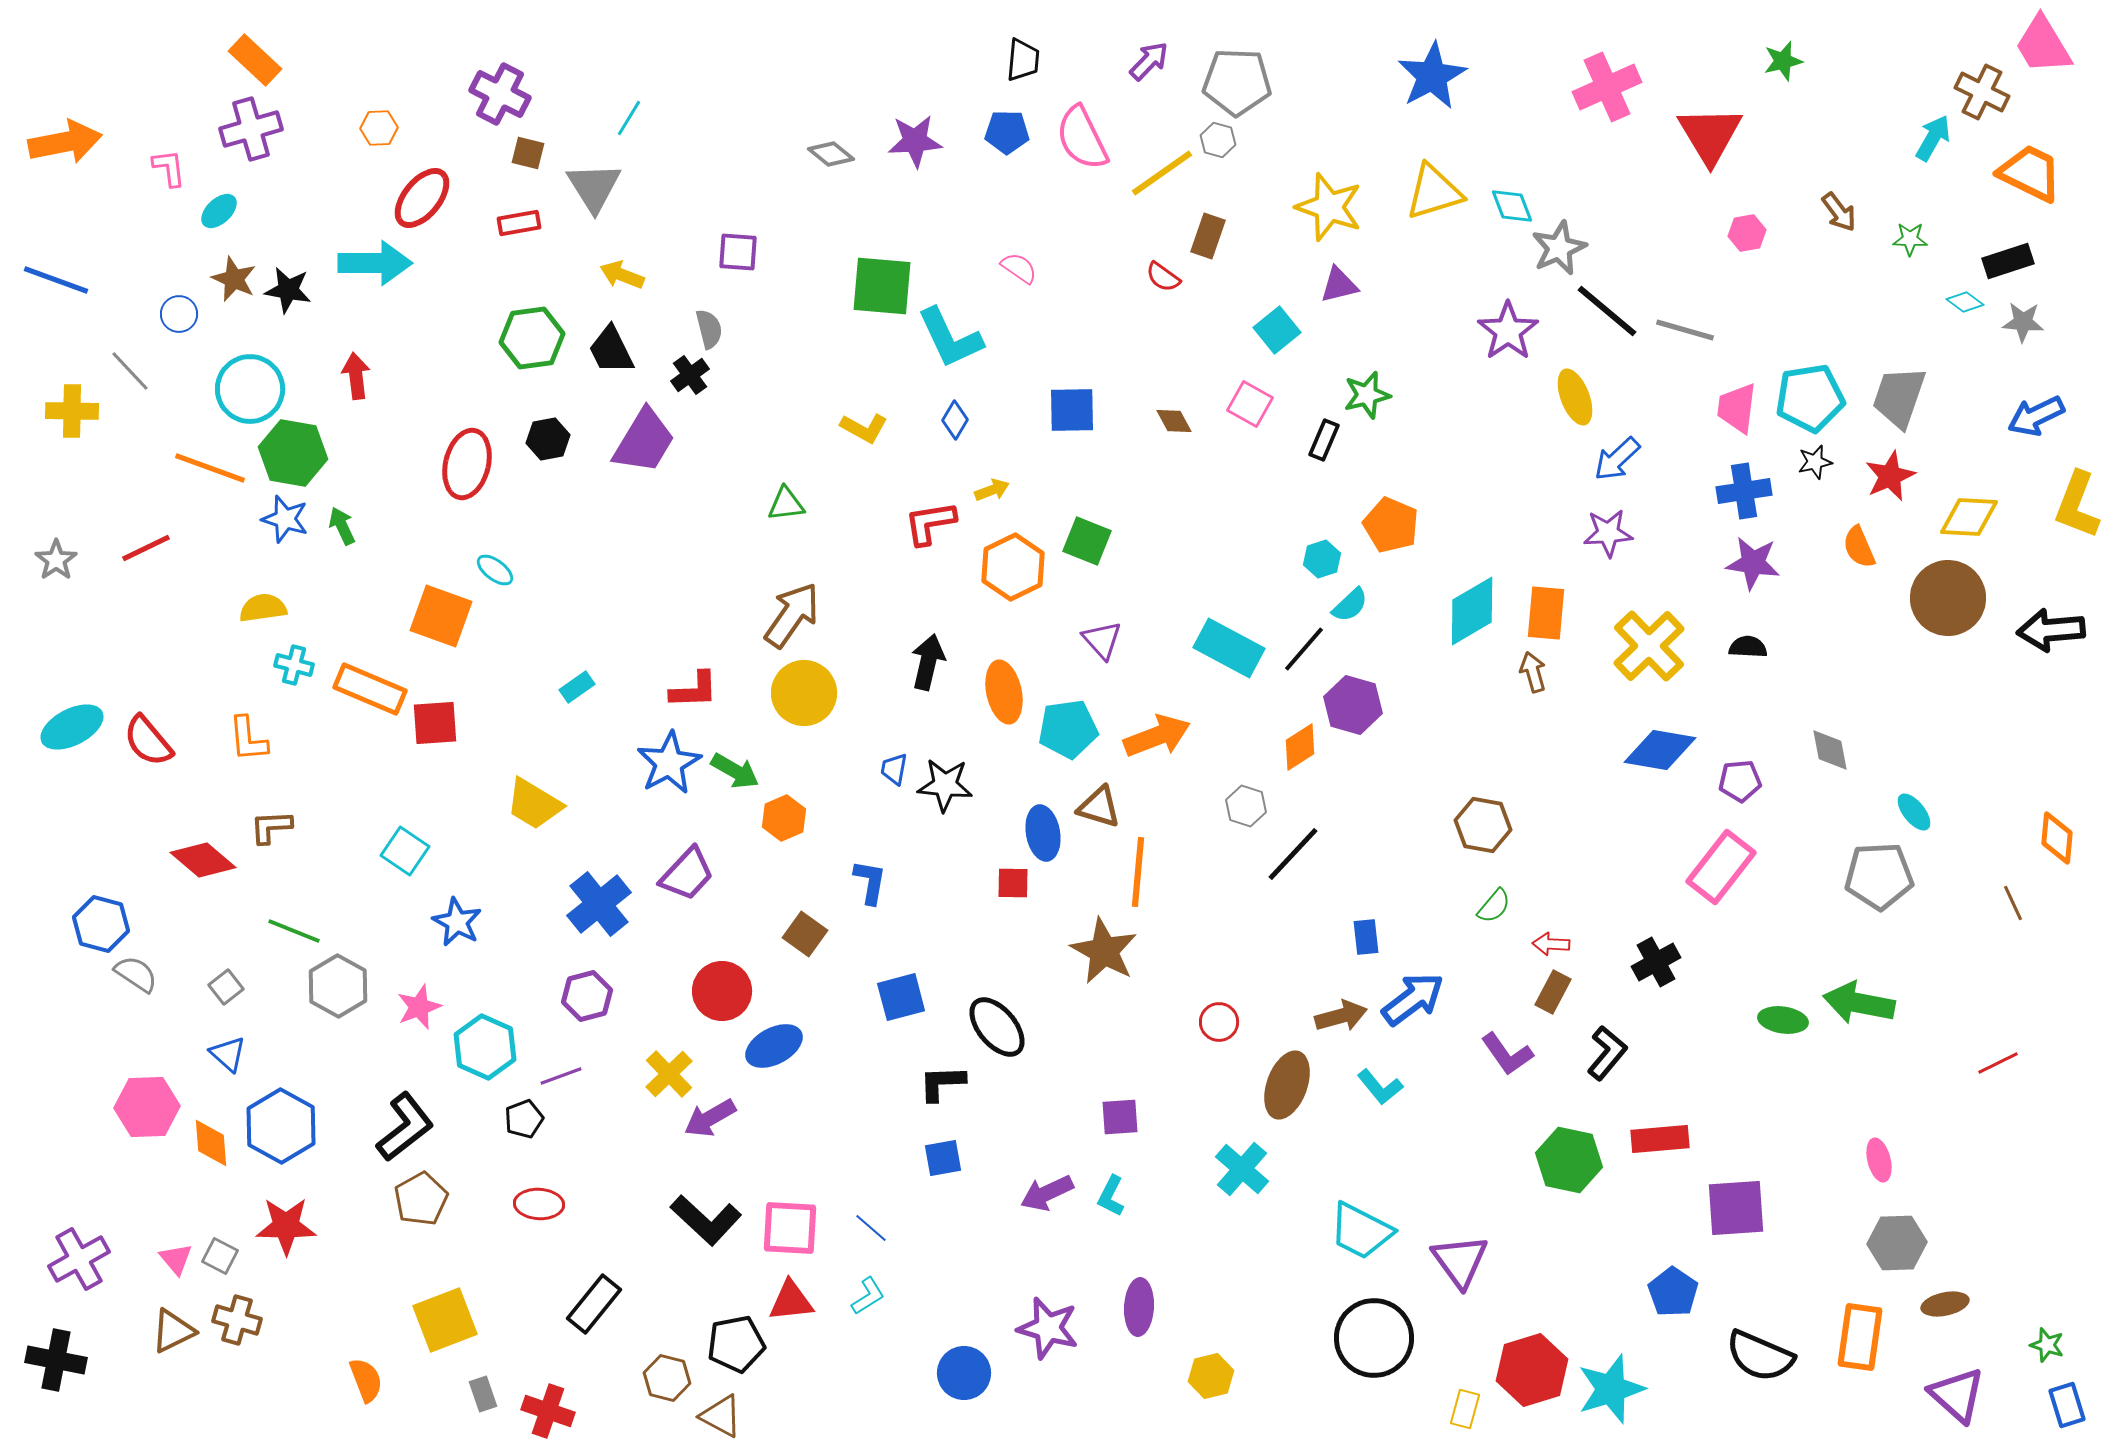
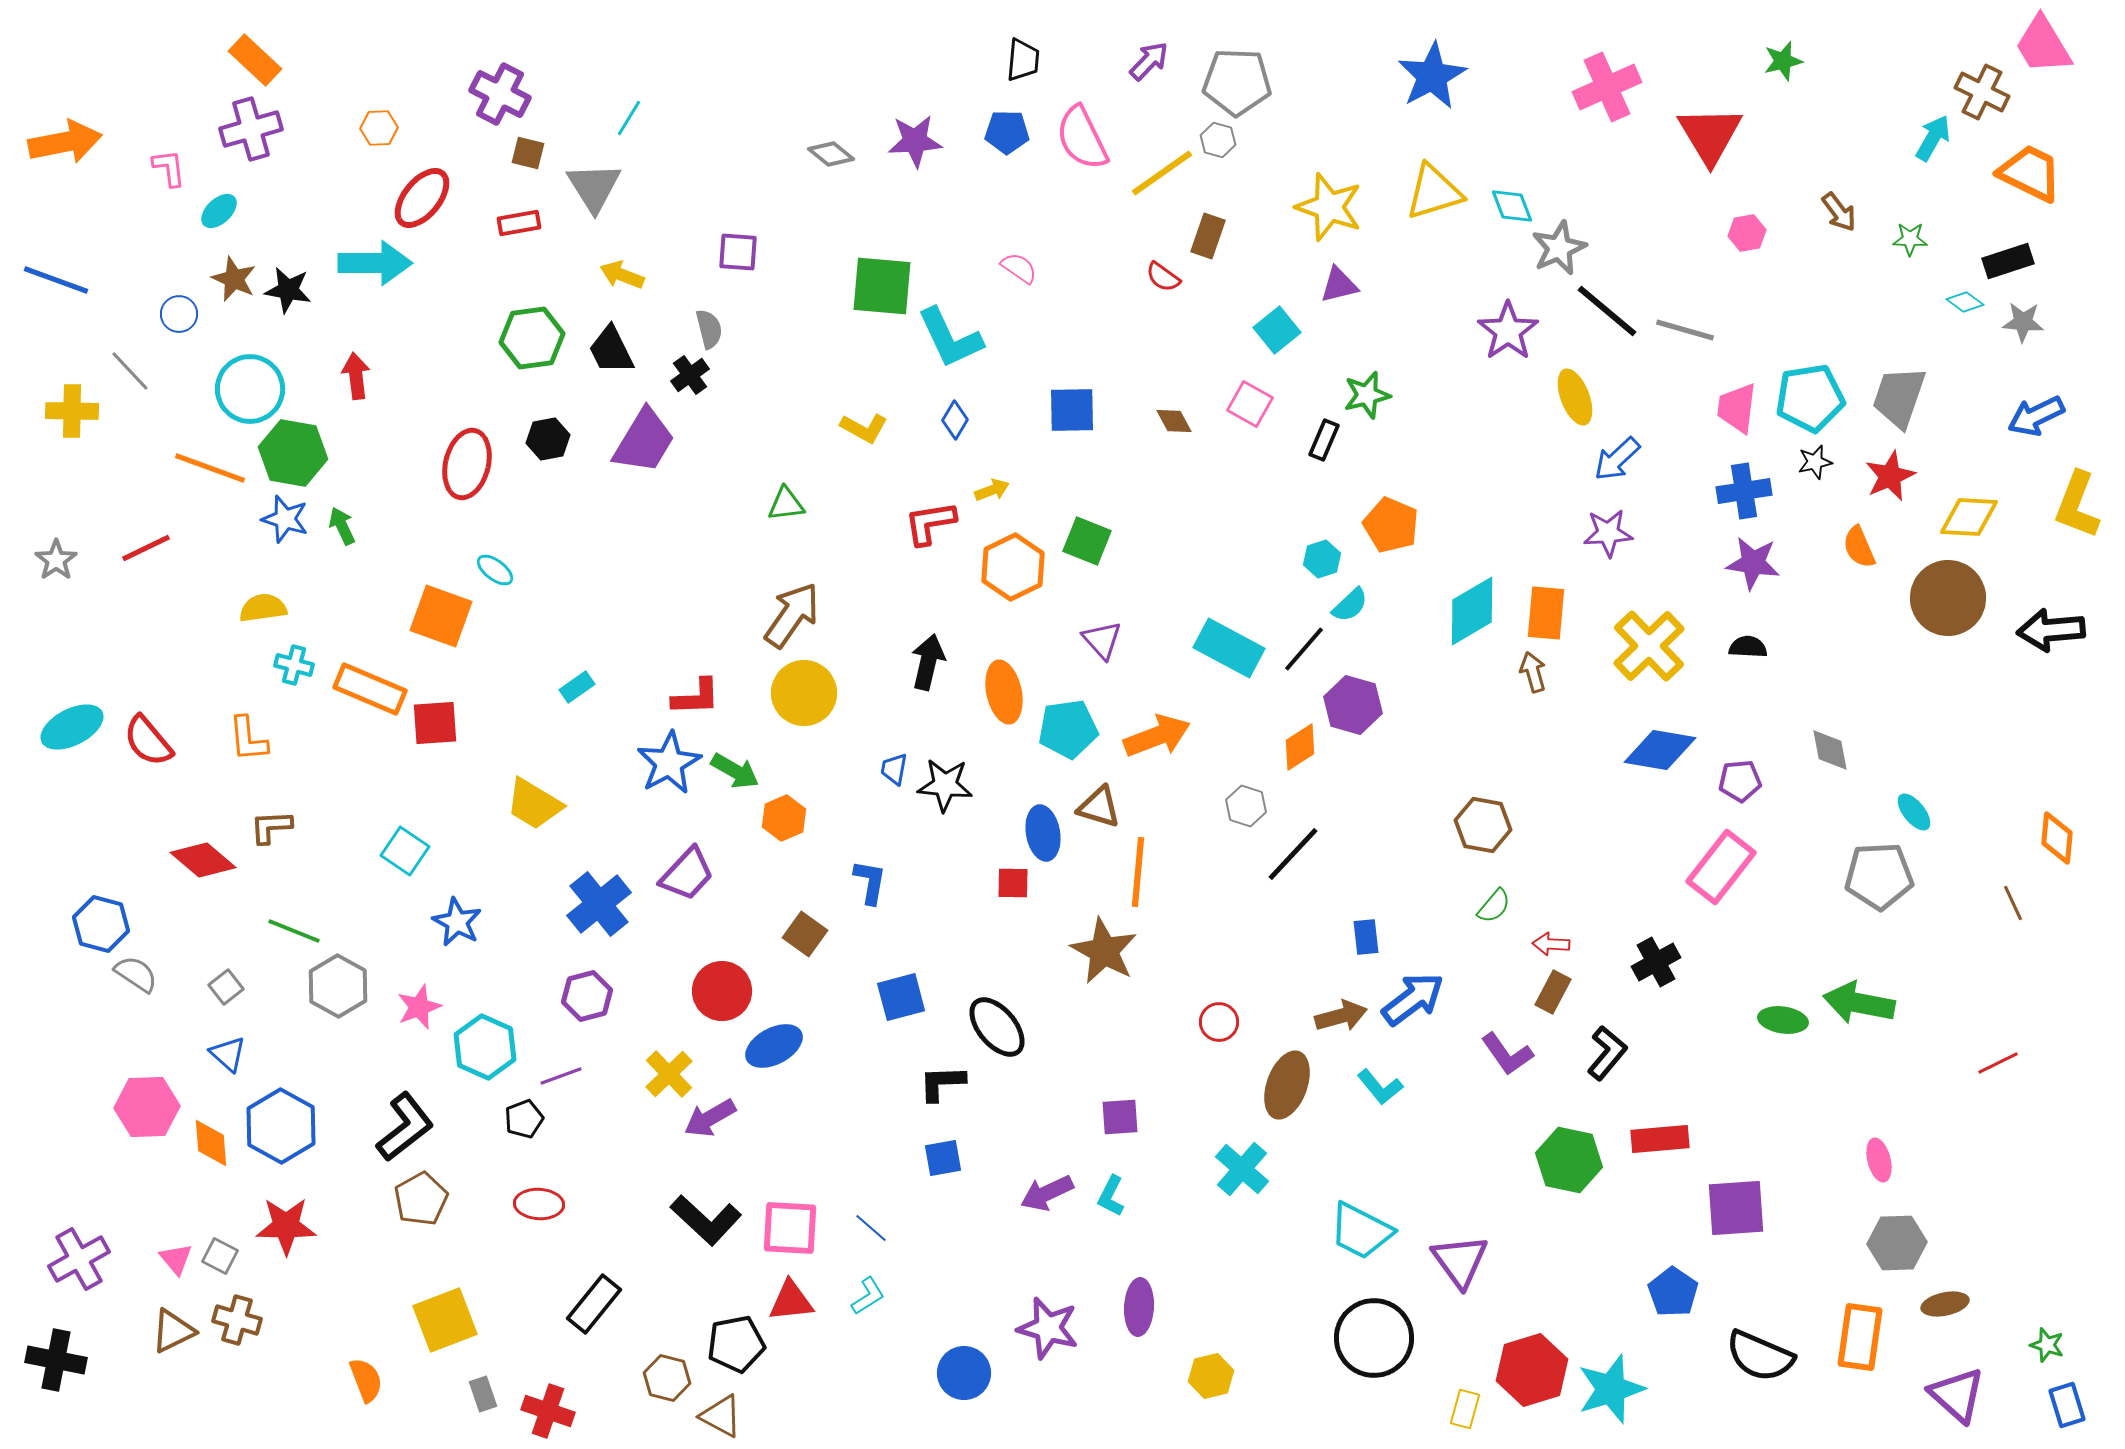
red L-shape at (694, 690): moved 2 px right, 7 px down
